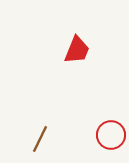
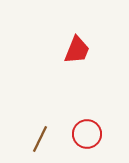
red circle: moved 24 px left, 1 px up
